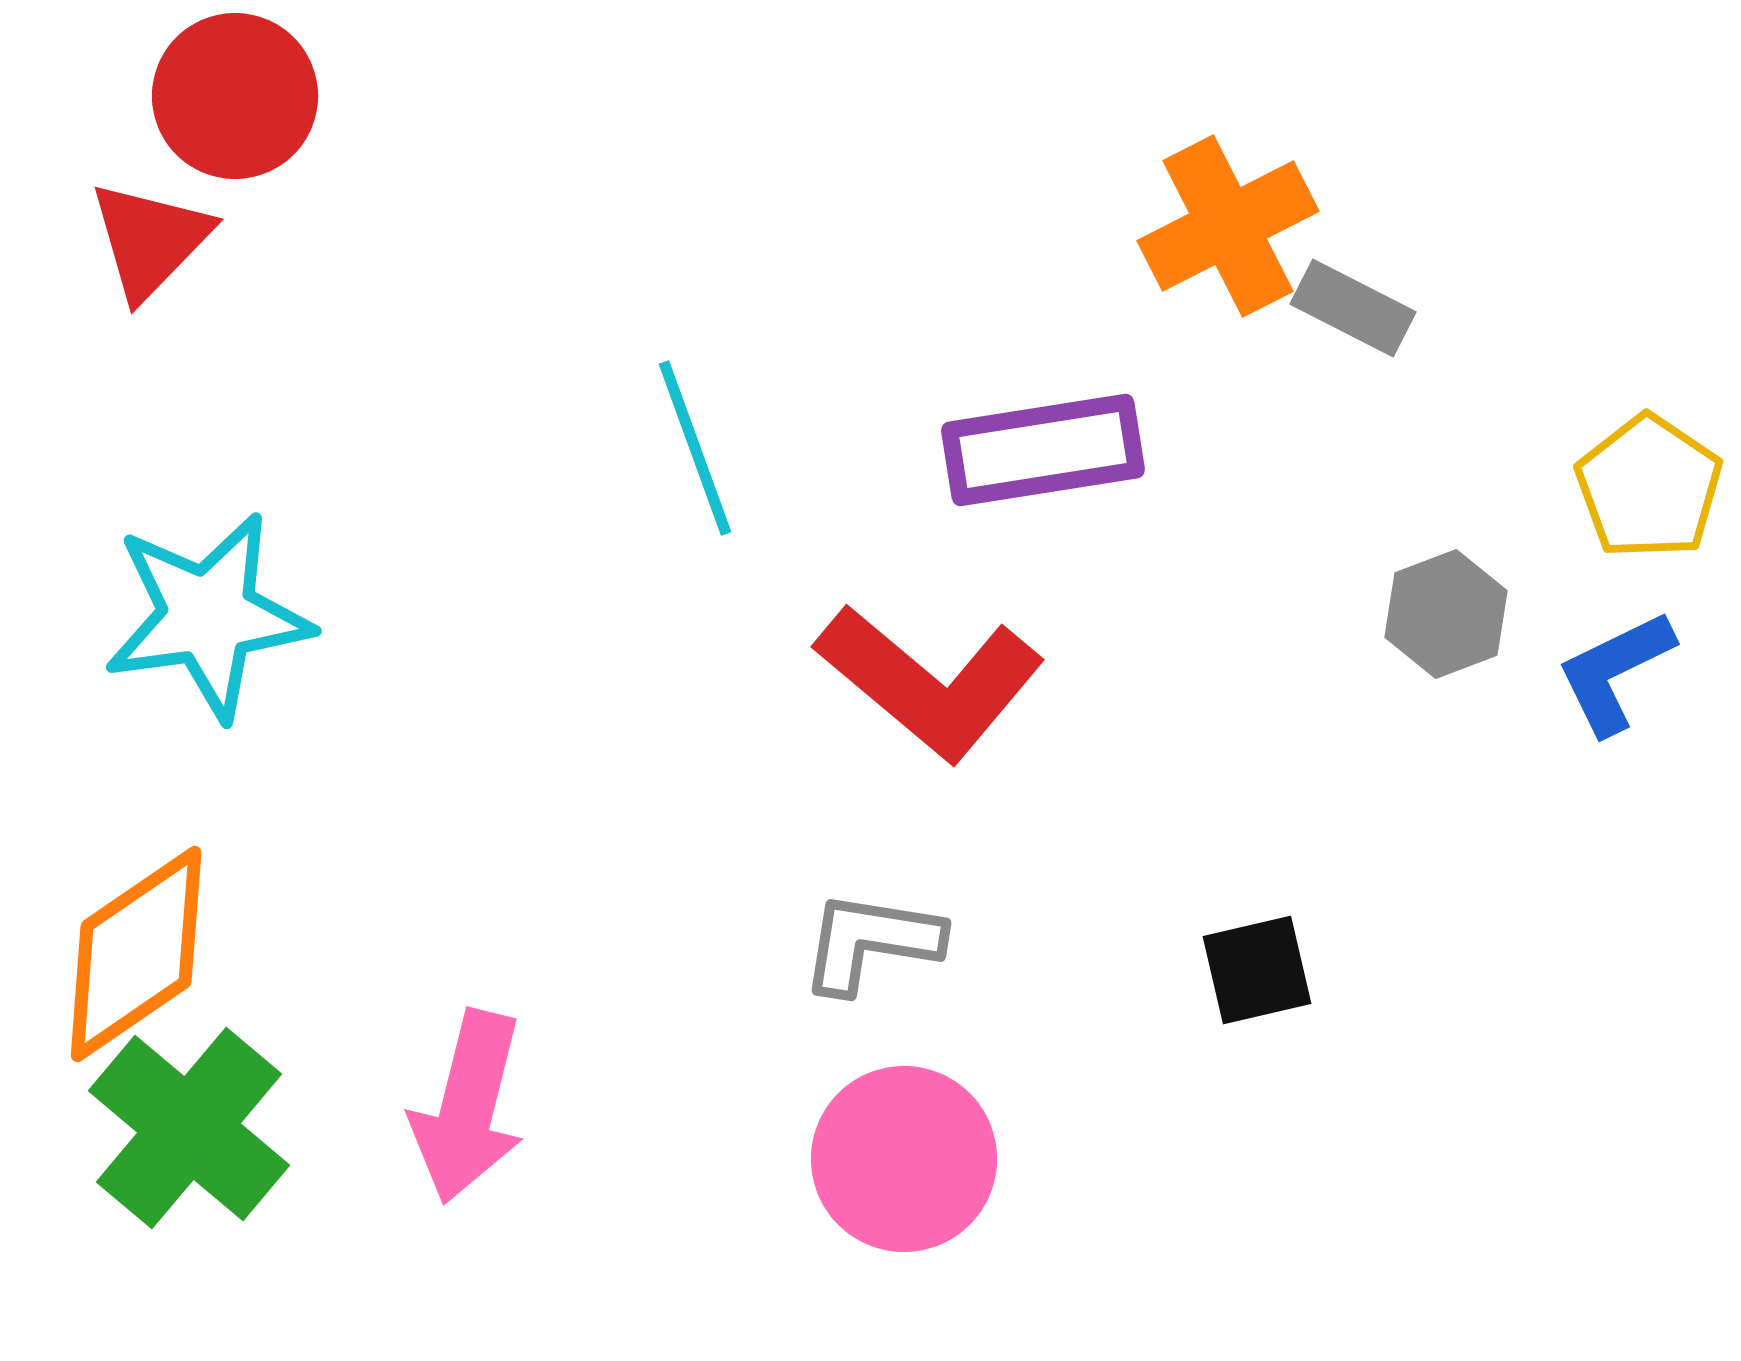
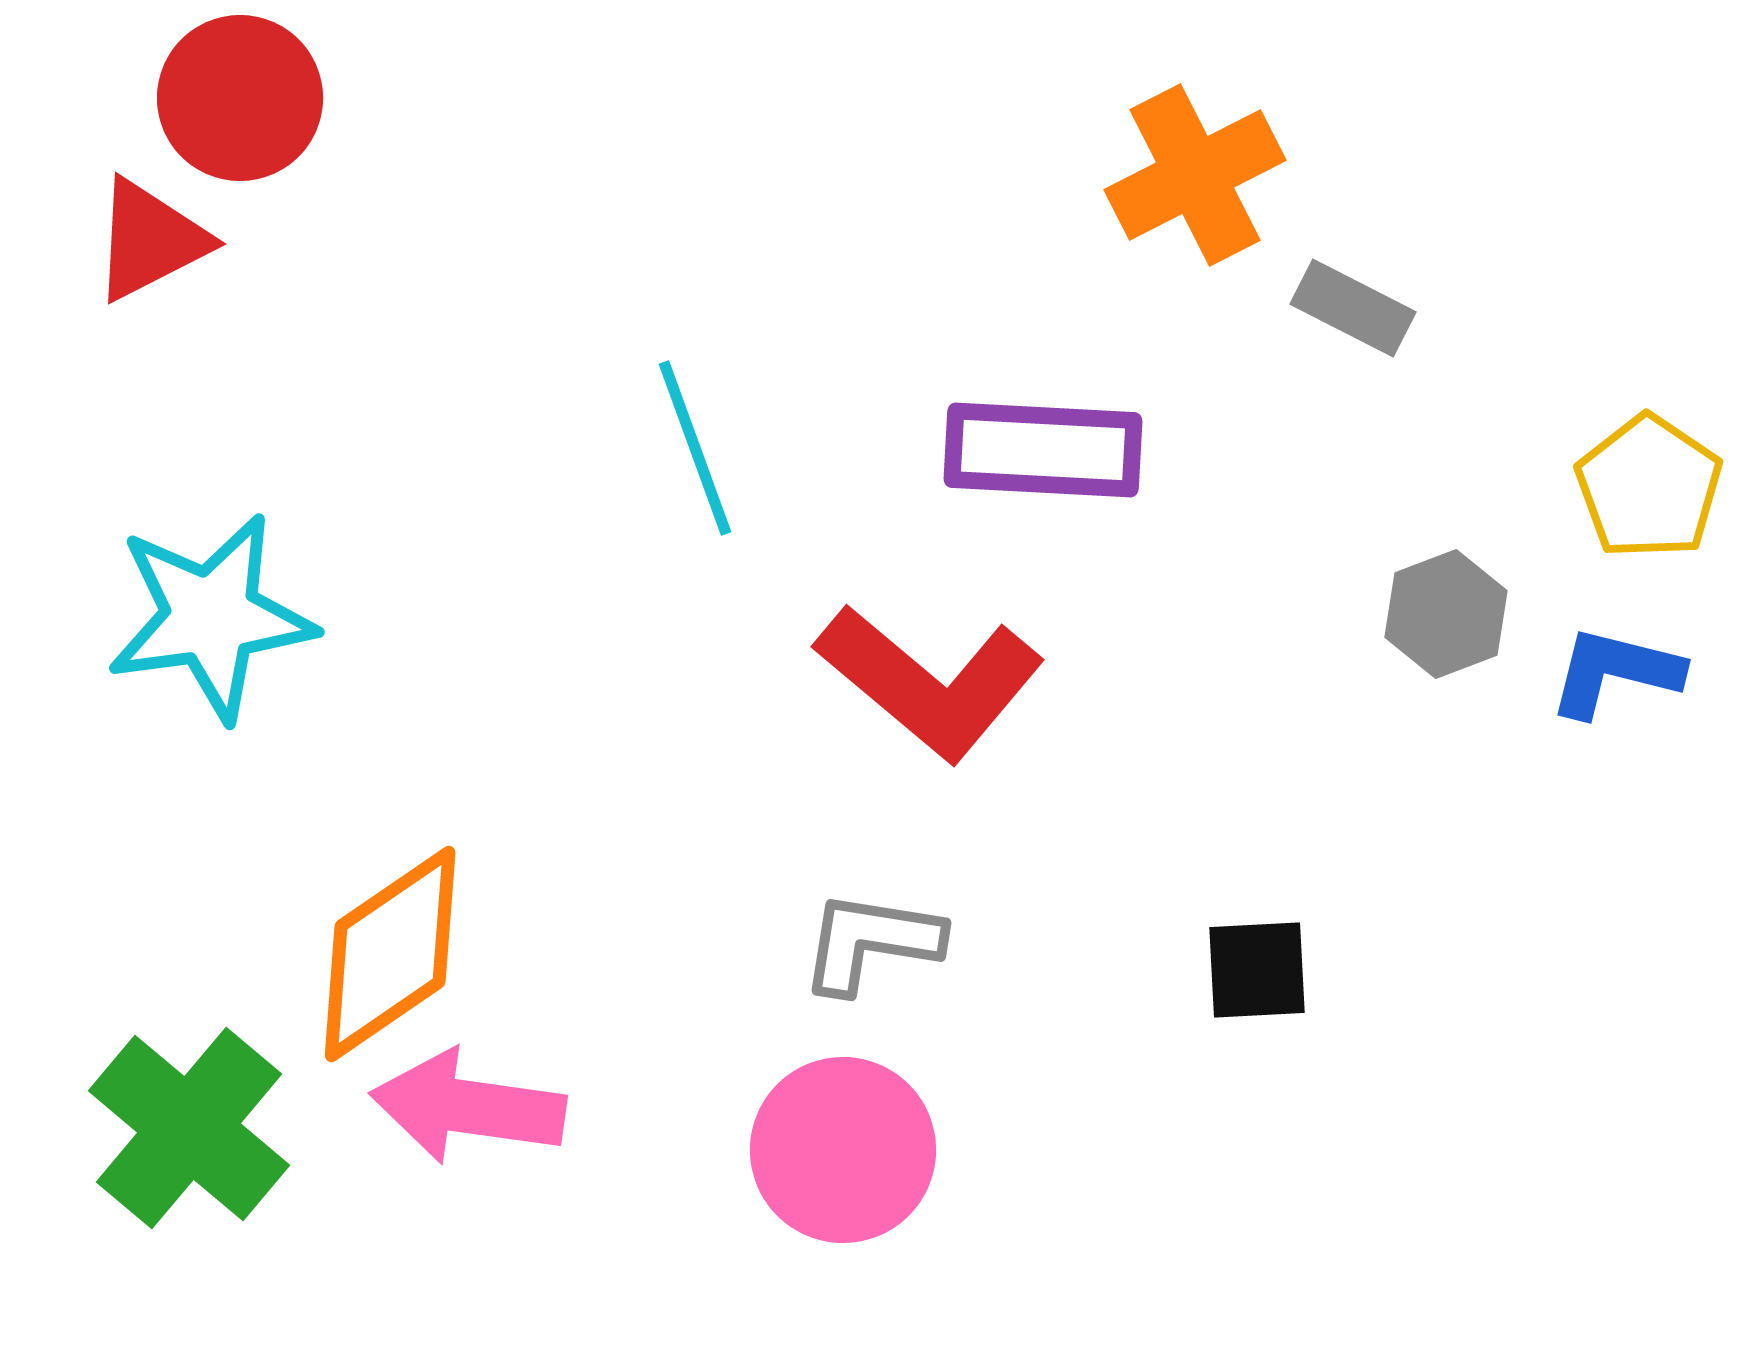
red circle: moved 5 px right, 2 px down
orange cross: moved 33 px left, 51 px up
red triangle: rotated 19 degrees clockwise
purple rectangle: rotated 12 degrees clockwise
cyan star: moved 3 px right, 1 px down
blue L-shape: rotated 40 degrees clockwise
orange diamond: moved 254 px right
black square: rotated 10 degrees clockwise
pink arrow: rotated 84 degrees clockwise
pink circle: moved 61 px left, 9 px up
